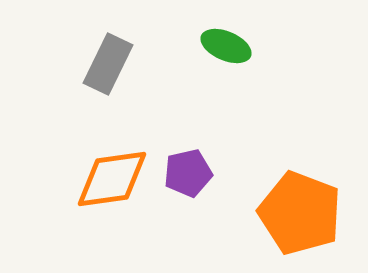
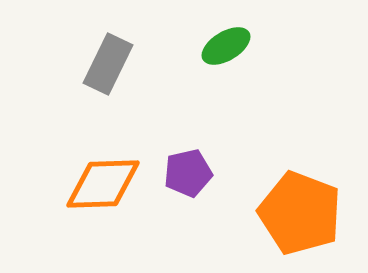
green ellipse: rotated 54 degrees counterclockwise
orange diamond: moved 9 px left, 5 px down; rotated 6 degrees clockwise
